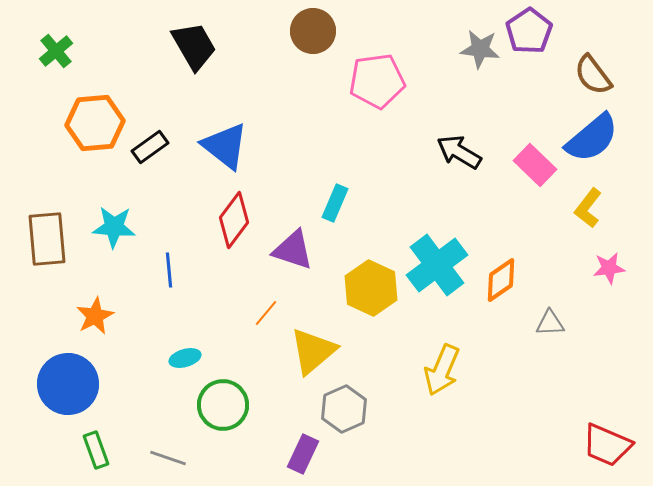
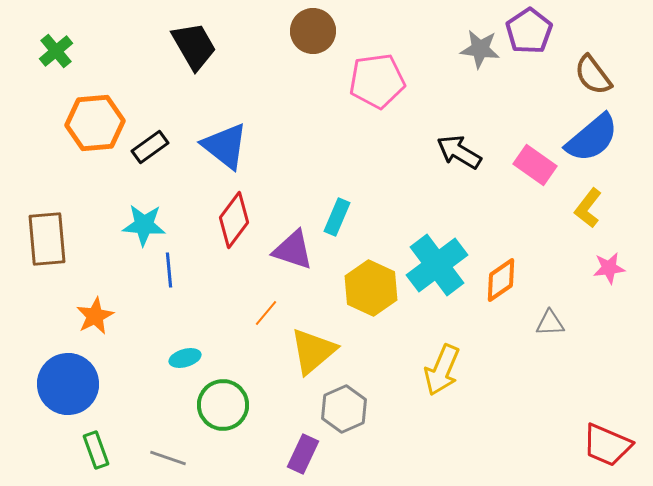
pink rectangle: rotated 9 degrees counterclockwise
cyan rectangle: moved 2 px right, 14 px down
cyan star: moved 30 px right, 2 px up
